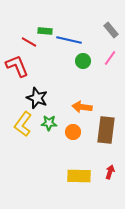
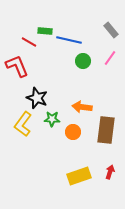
green star: moved 3 px right, 4 px up
yellow rectangle: rotated 20 degrees counterclockwise
